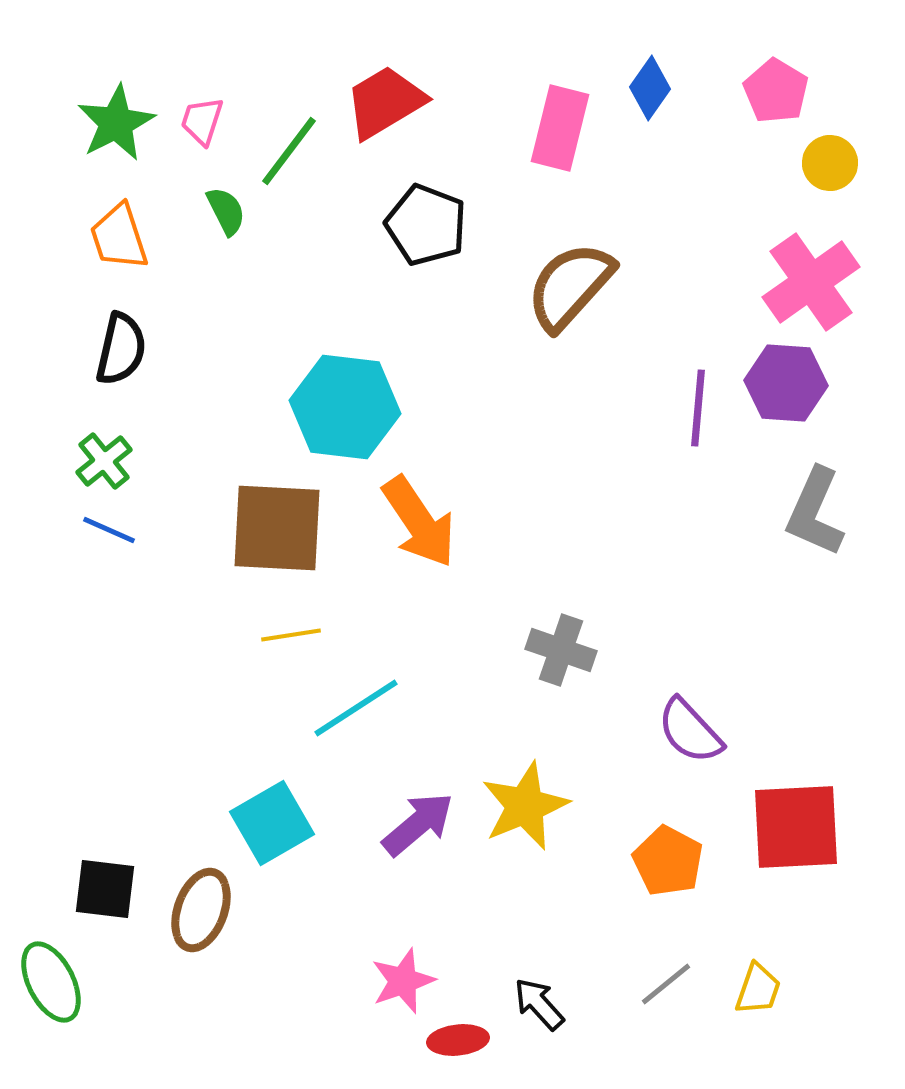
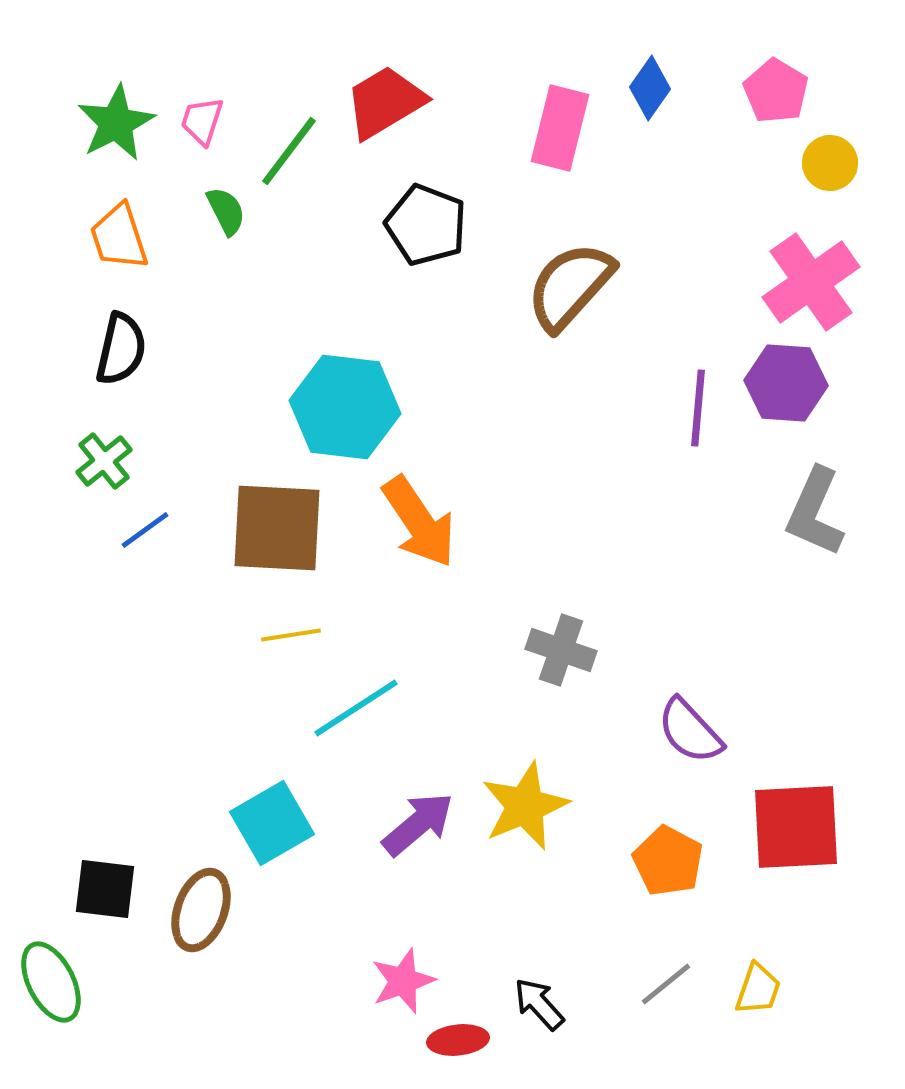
blue line: moved 36 px right; rotated 60 degrees counterclockwise
